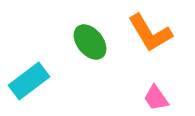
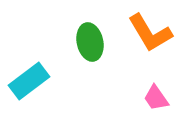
green ellipse: rotated 27 degrees clockwise
